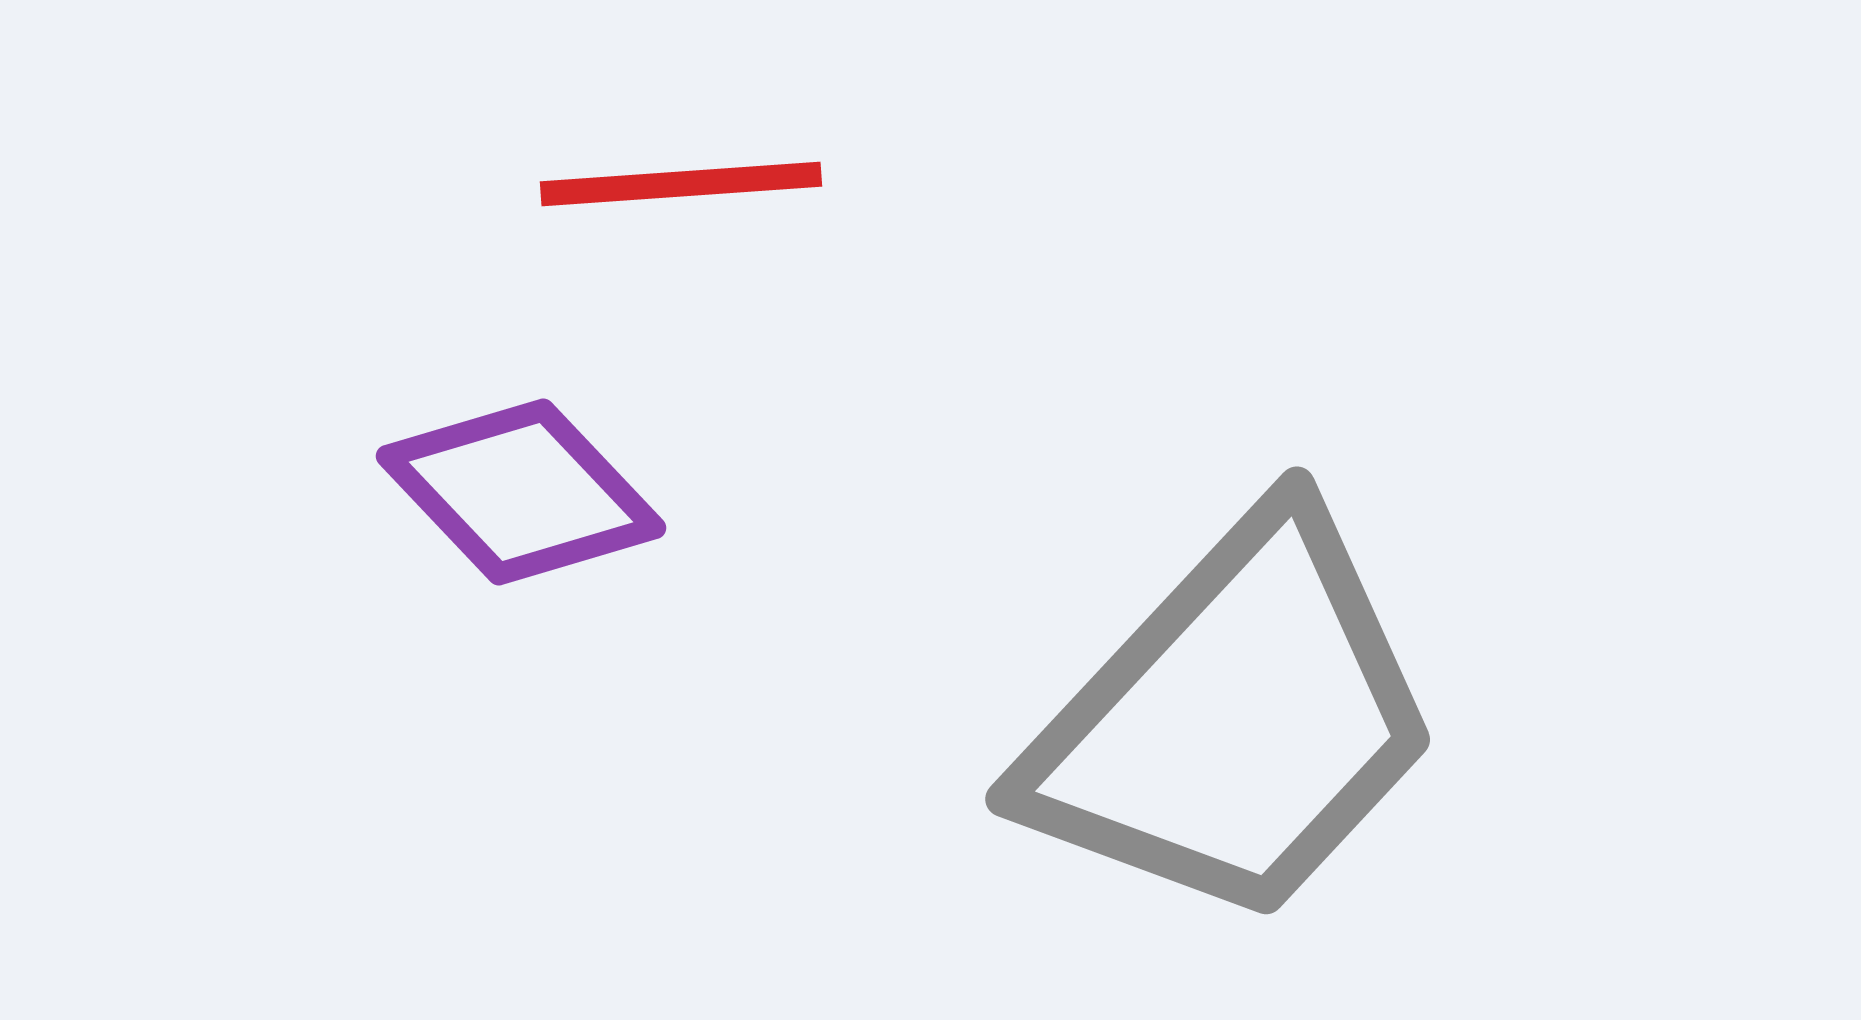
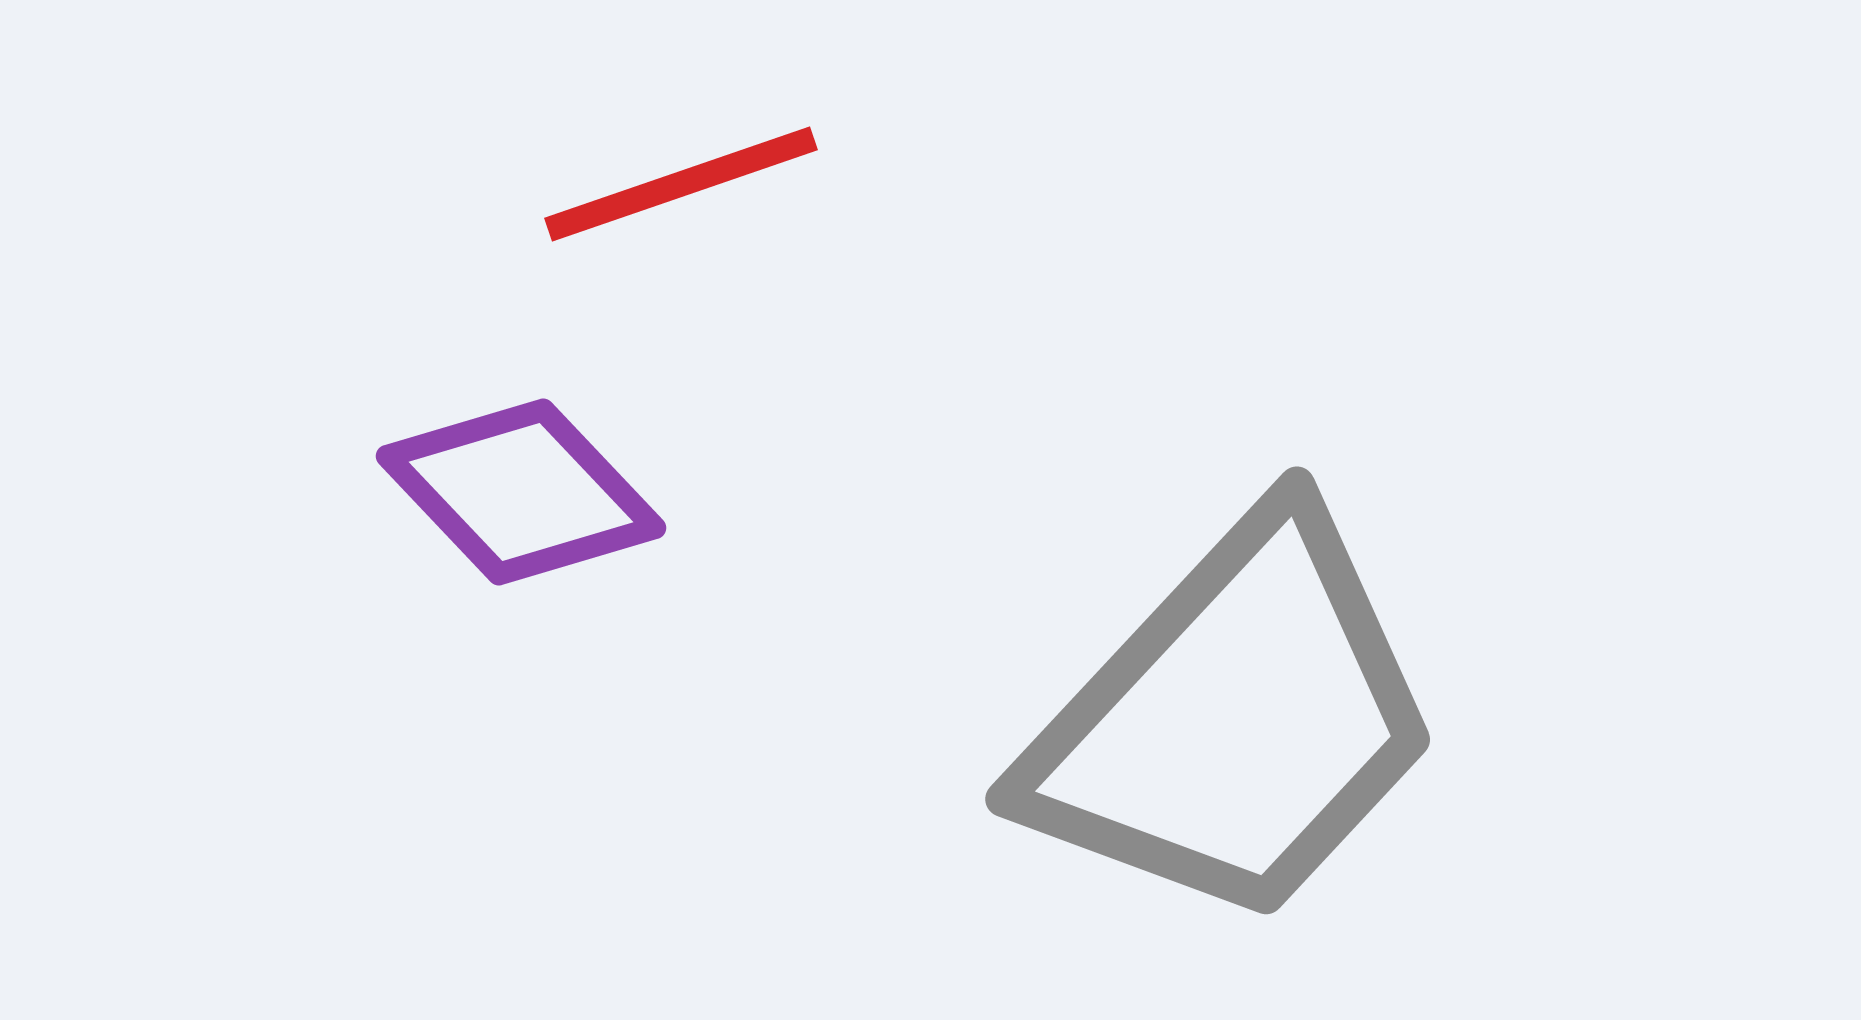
red line: rotated 15 degrees counterclockwise
